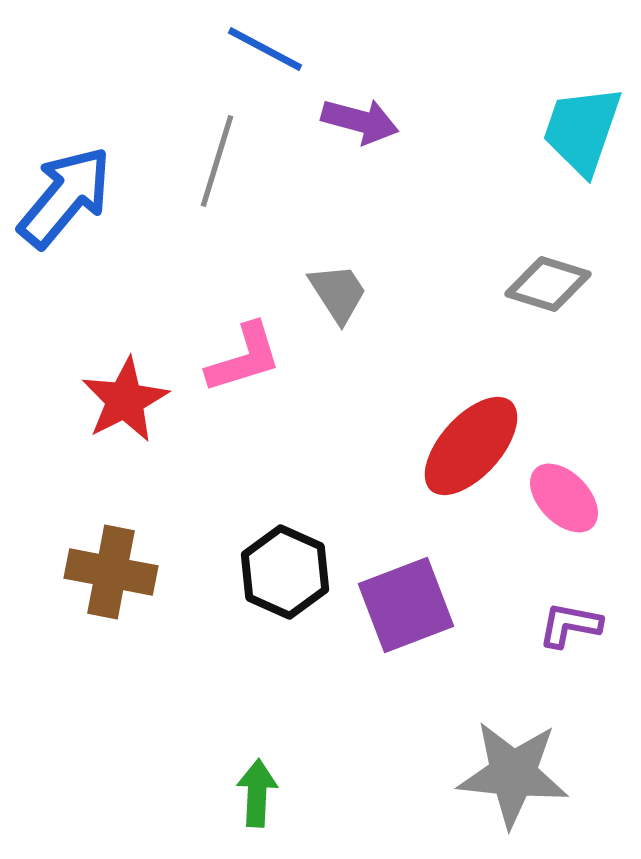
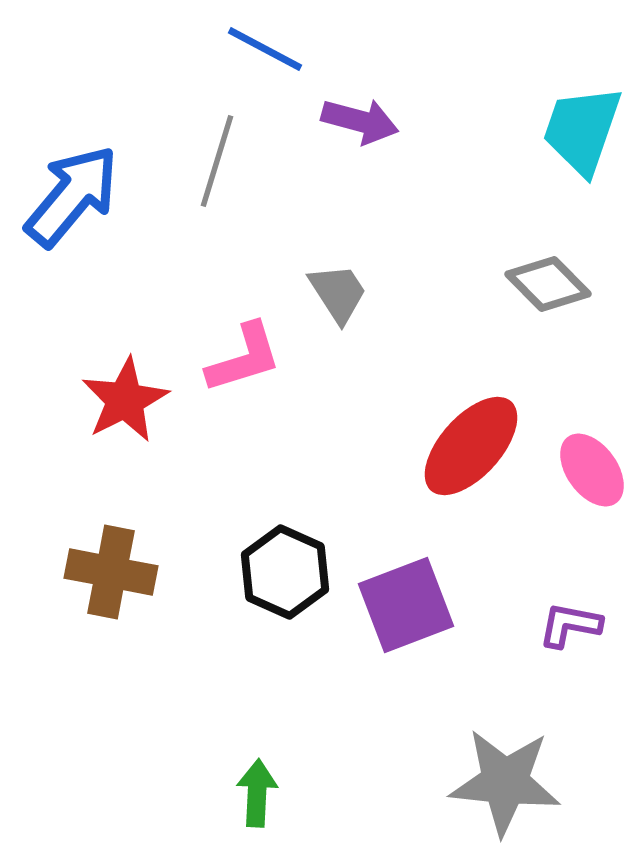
blue arrow: moved 7 px right, 1 px up
gray diamond: rotated 28 degrees clockwise
pink ellipse: moved 28 px right, 28 px up; rotated 8 degrees clockwise
gray star: moved 8 px left, 8 px down
